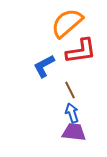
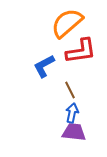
blue arrow: rotated 30 degrees clockwise
